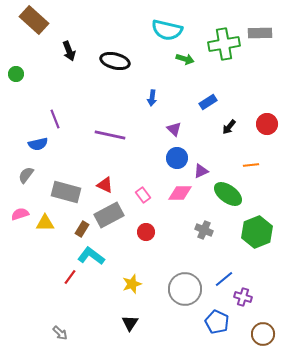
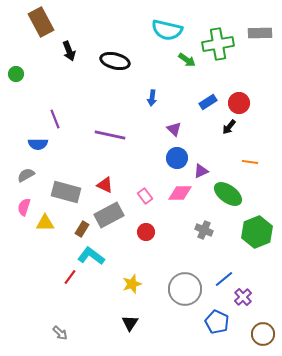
brown rectangle at (34, 20): moved 7 px right, 2 px down; rotated 20 degrees clockwise
green cross at (224, 44): moved 6 px left
green arrow at (185, 59): moved 2 px right, 1 px down; rotated 18 degrees clockwise
red circle at (267, 124): moved 28 px left, 21 px up
blue semicircle at (38, 144): rotated 12 degrees clockwise
orange line at (251, 165): moved 1 px left, 3 px up; rotated 14 degrees clockwise
gray semicircle at (26, 175): rotated 24 degrees clockwise
pink rectangle at (143, 195): moved 2 px right, 1 px down
pink semicircle at (20, 214): moved 4 px right, 7 px up; rotated 54 degrees counterclockwise
purple cross at (243, 297): rotated 30 degrees clockwise
